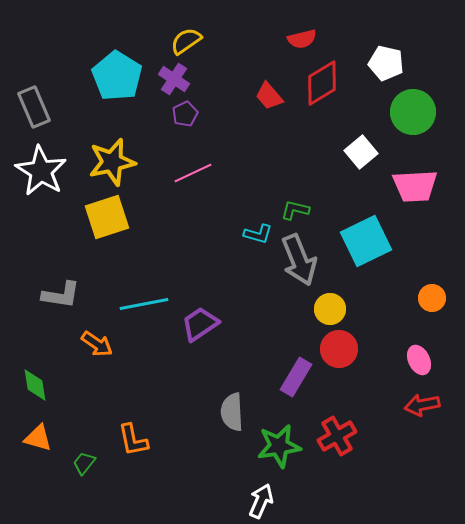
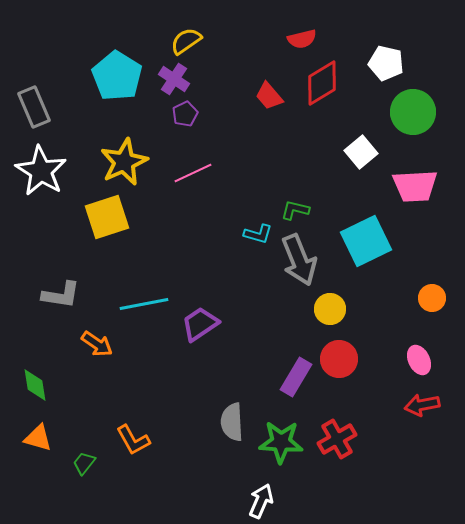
yellow star: moved 12 px right; rotated 12 degrees counterclockwise
red circle: moved 10 px down
gray semicircle: moved 10 px down
red cross: moved 3 px down
orange L-shape: rotated 18 degrees counterclockwise
green star: moved 2 px right, 4 px up; rotated 12 degrees clockwise
